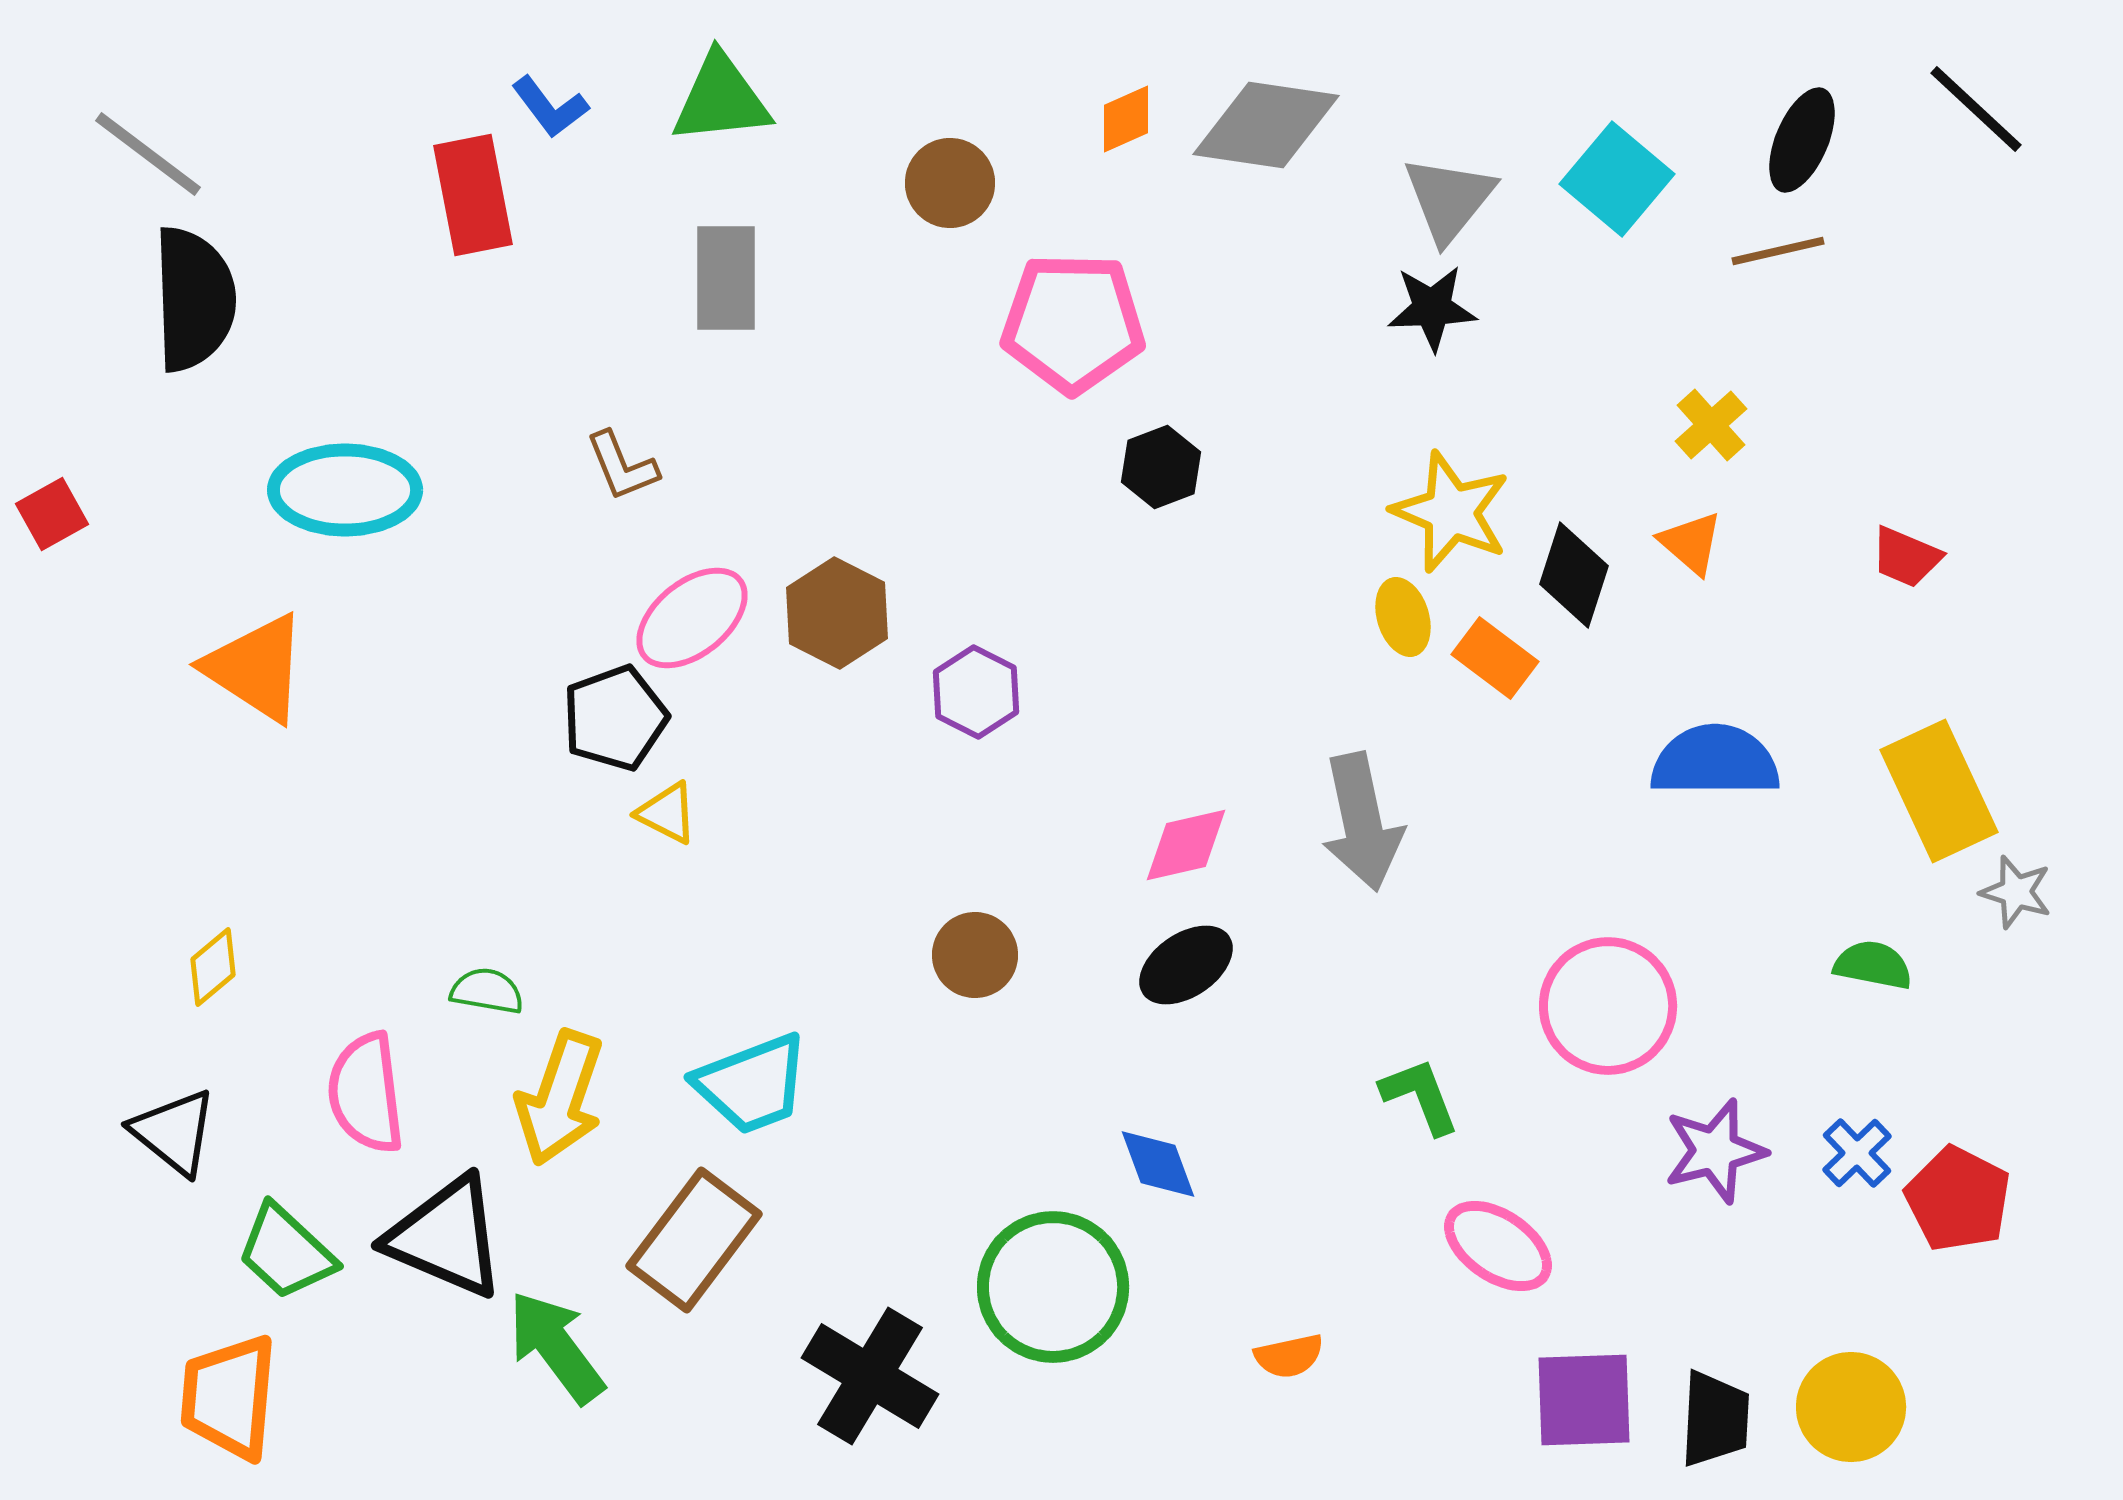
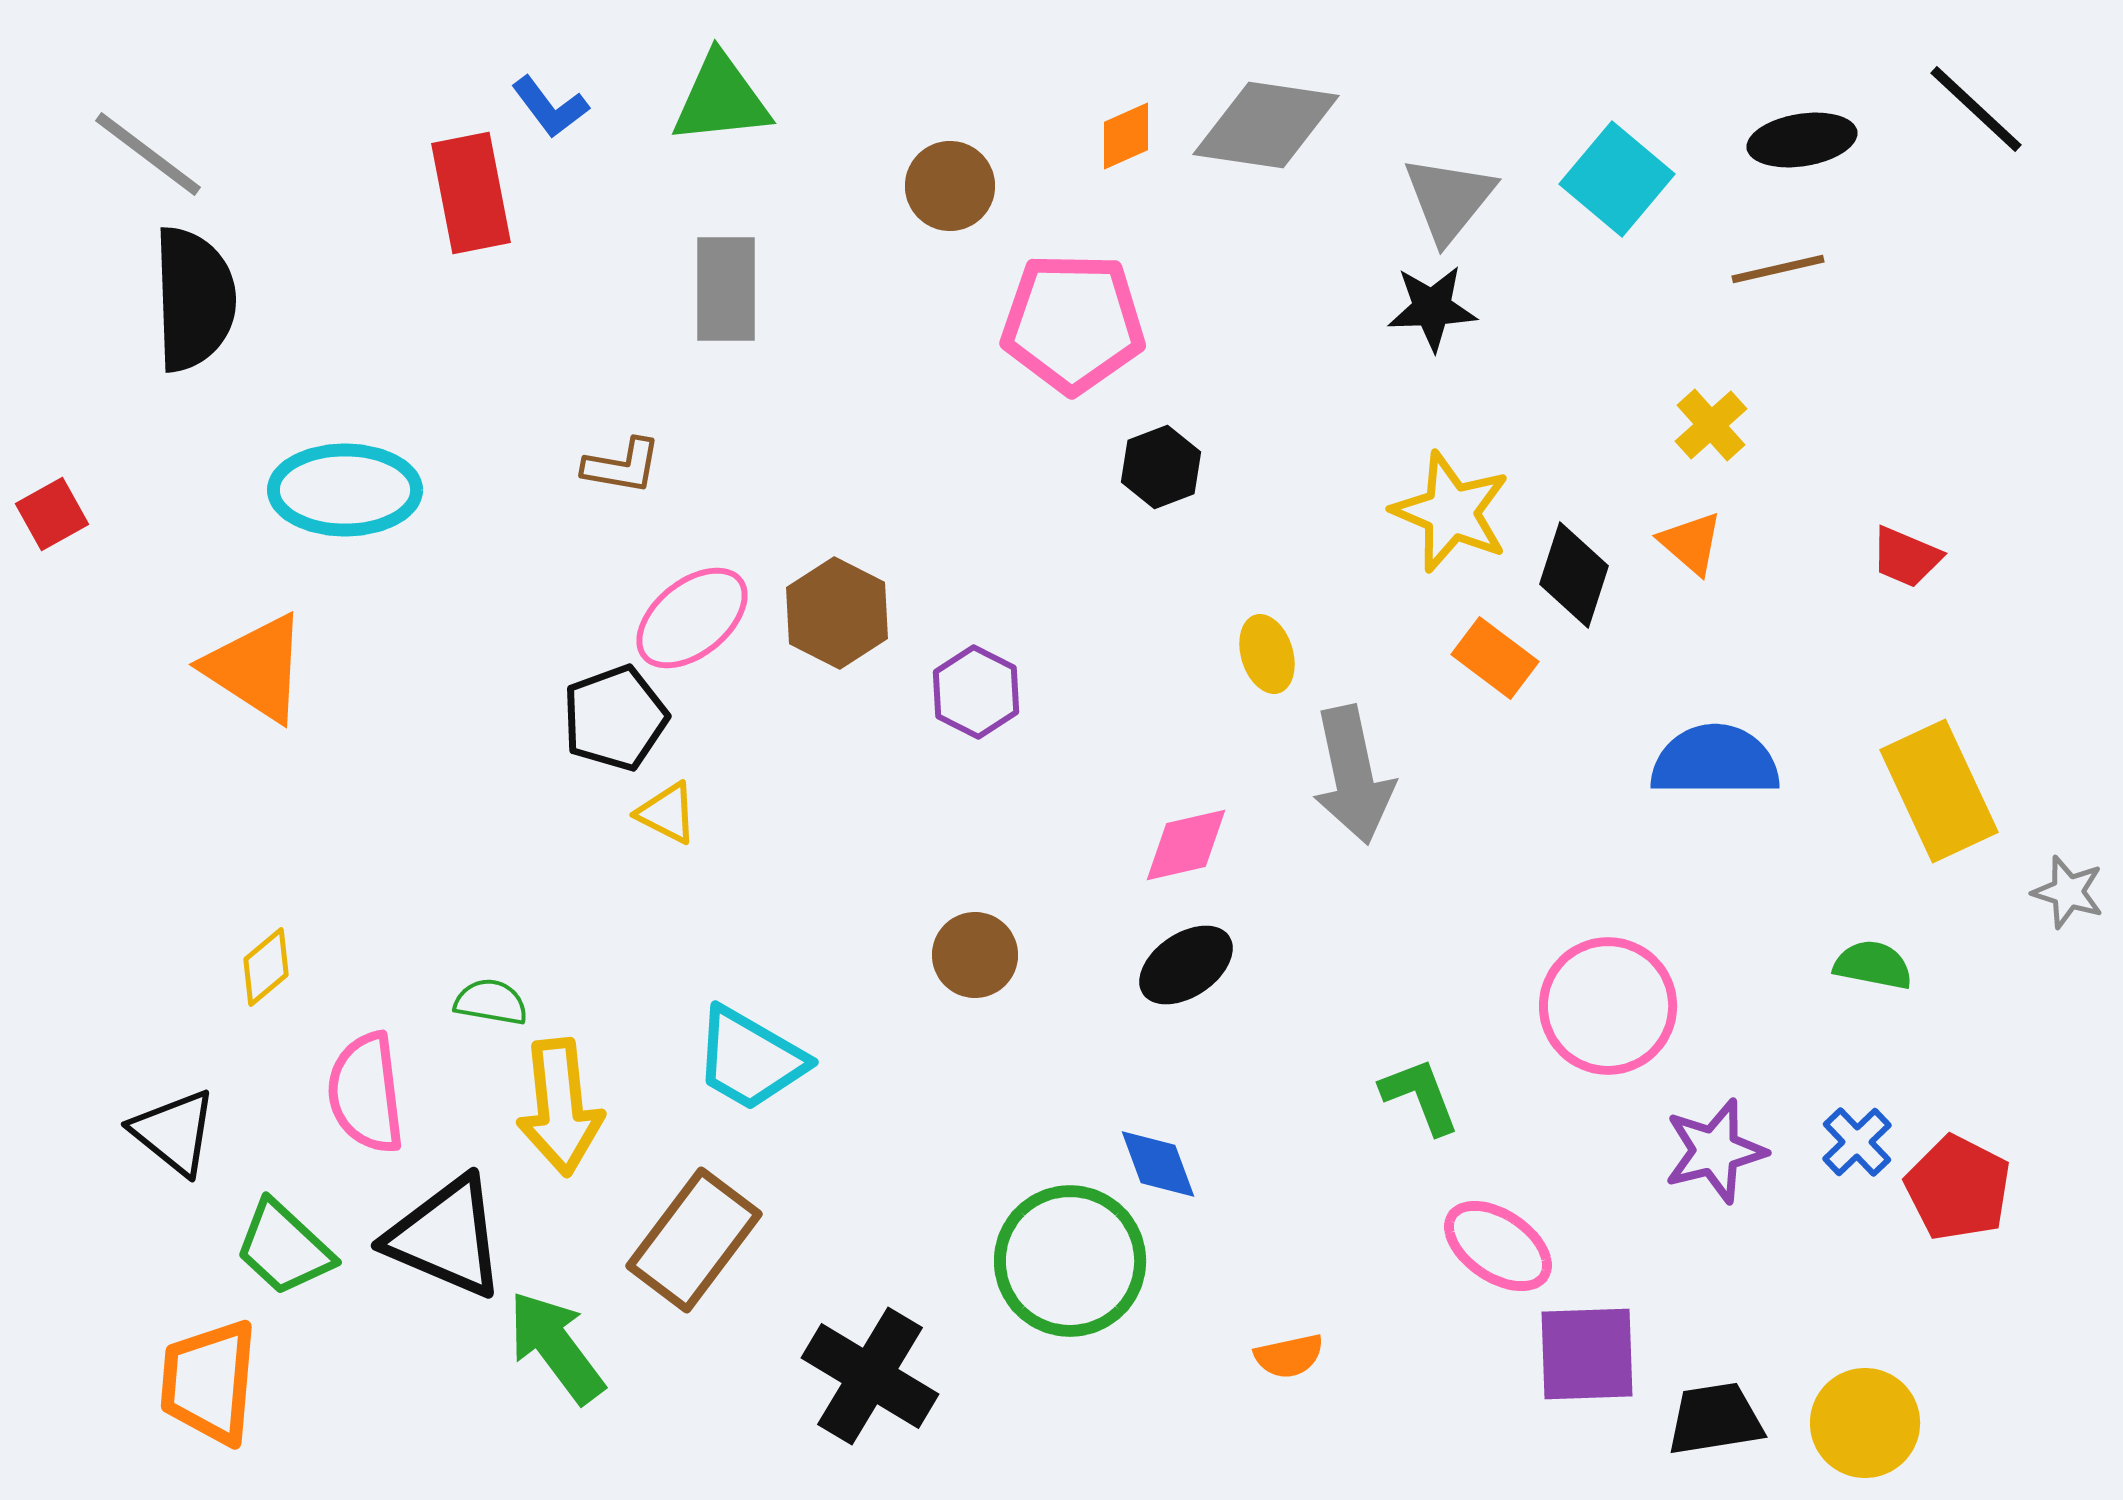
orange diamond at (1126, 119): moved 17 px down
black ellipse at (1802, 140): rotated 58 degrees clockwise
brown circle at (950, 183): moved 3 px down
red rectangle at (473, 195): moved 2 px left, 2 px up
brown line at (1778, 251): moved 18 px down
gray rectangle at (726, 278): moved 11 px down
brown L-shape at (622, 466): rotated 58 degrees counterclockwise
yellow ellipse at (1403, 617): moved 136 px left, 37 px down
gray arrow at (1362, 822): moved 9 px left, 47 px up
gray star at (2016, 892): moved 52 px right
yellow diamond at (213, 967): moved 53 px right
green semicircle at (487, 991): moved 4 px right, 11 px down
cyan trapezoid at (752, 1084): moved 2 px left, 25 px up; rotated 51 degrees clockwise
yellow arrow at (560, 1098): moved 9 px down; rotated 25 degrees counterclockwise
blue cross at (1857, 1153): moved 11 px up
red pentagon at (1958, 1199): moved 11 px up
green trapezoid at (286, 1252): moved 2 px left, 4 px up
green circle at (1053, 1287): moved 17 px right, 26 px up
orange trapezoid at (229, 1397): moved 20 px left, 15 px up
purple square at (1584, 1400): moved 3 px right, 46 px up
yellow circle at (1851, 1407): moved 14 px right, 16 px down
black trapezoid at (1715, 1419): rotated 102 degrees counterclockwise
